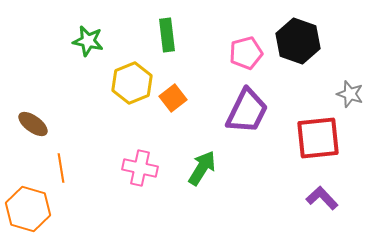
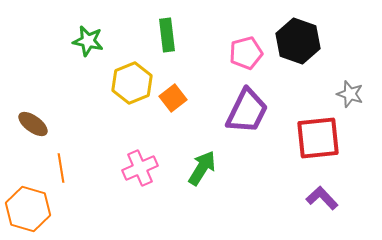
pink cross: rotated 36 degrees counterclockwise
